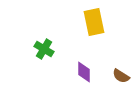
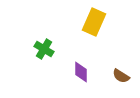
yellow rectangle: rotated 36 degrees clockwise
purple diamond: moved 3 px left
